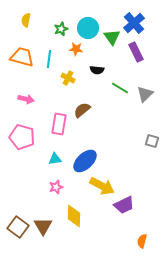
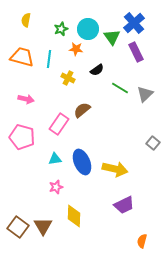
cyan circle: moved 1 px down
black semicircle: rotated 40 degrees counterclockwise
pink rectangle: rotated 25 degrees clockwise
gray square: moved 1 px right, 2 px down; rotated 24 degrees clockwise
blue ellipse: moved 3 px left, 1 px down; rotated 70 degrees counterclockwise
yellow arrow: moved 13 px right, 17 px up; rotated 15 degrees counterclockwise
